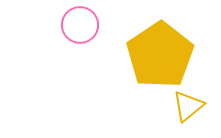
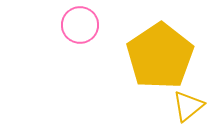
yellow pentagon: moved 1 px down
